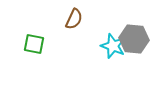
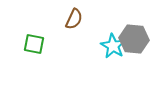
cyan star: rotated 10 degrees clockwise
